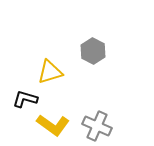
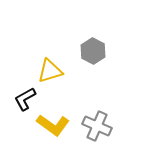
yellow triangle: moved 1 px up
black L-shape: rotated 45 degrees counterclockwise
